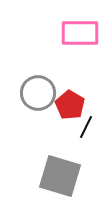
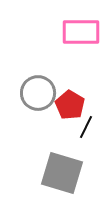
pink rectangle: moved 1 px right, 1 px up
gray square: moved 2 px right, 3 px up
